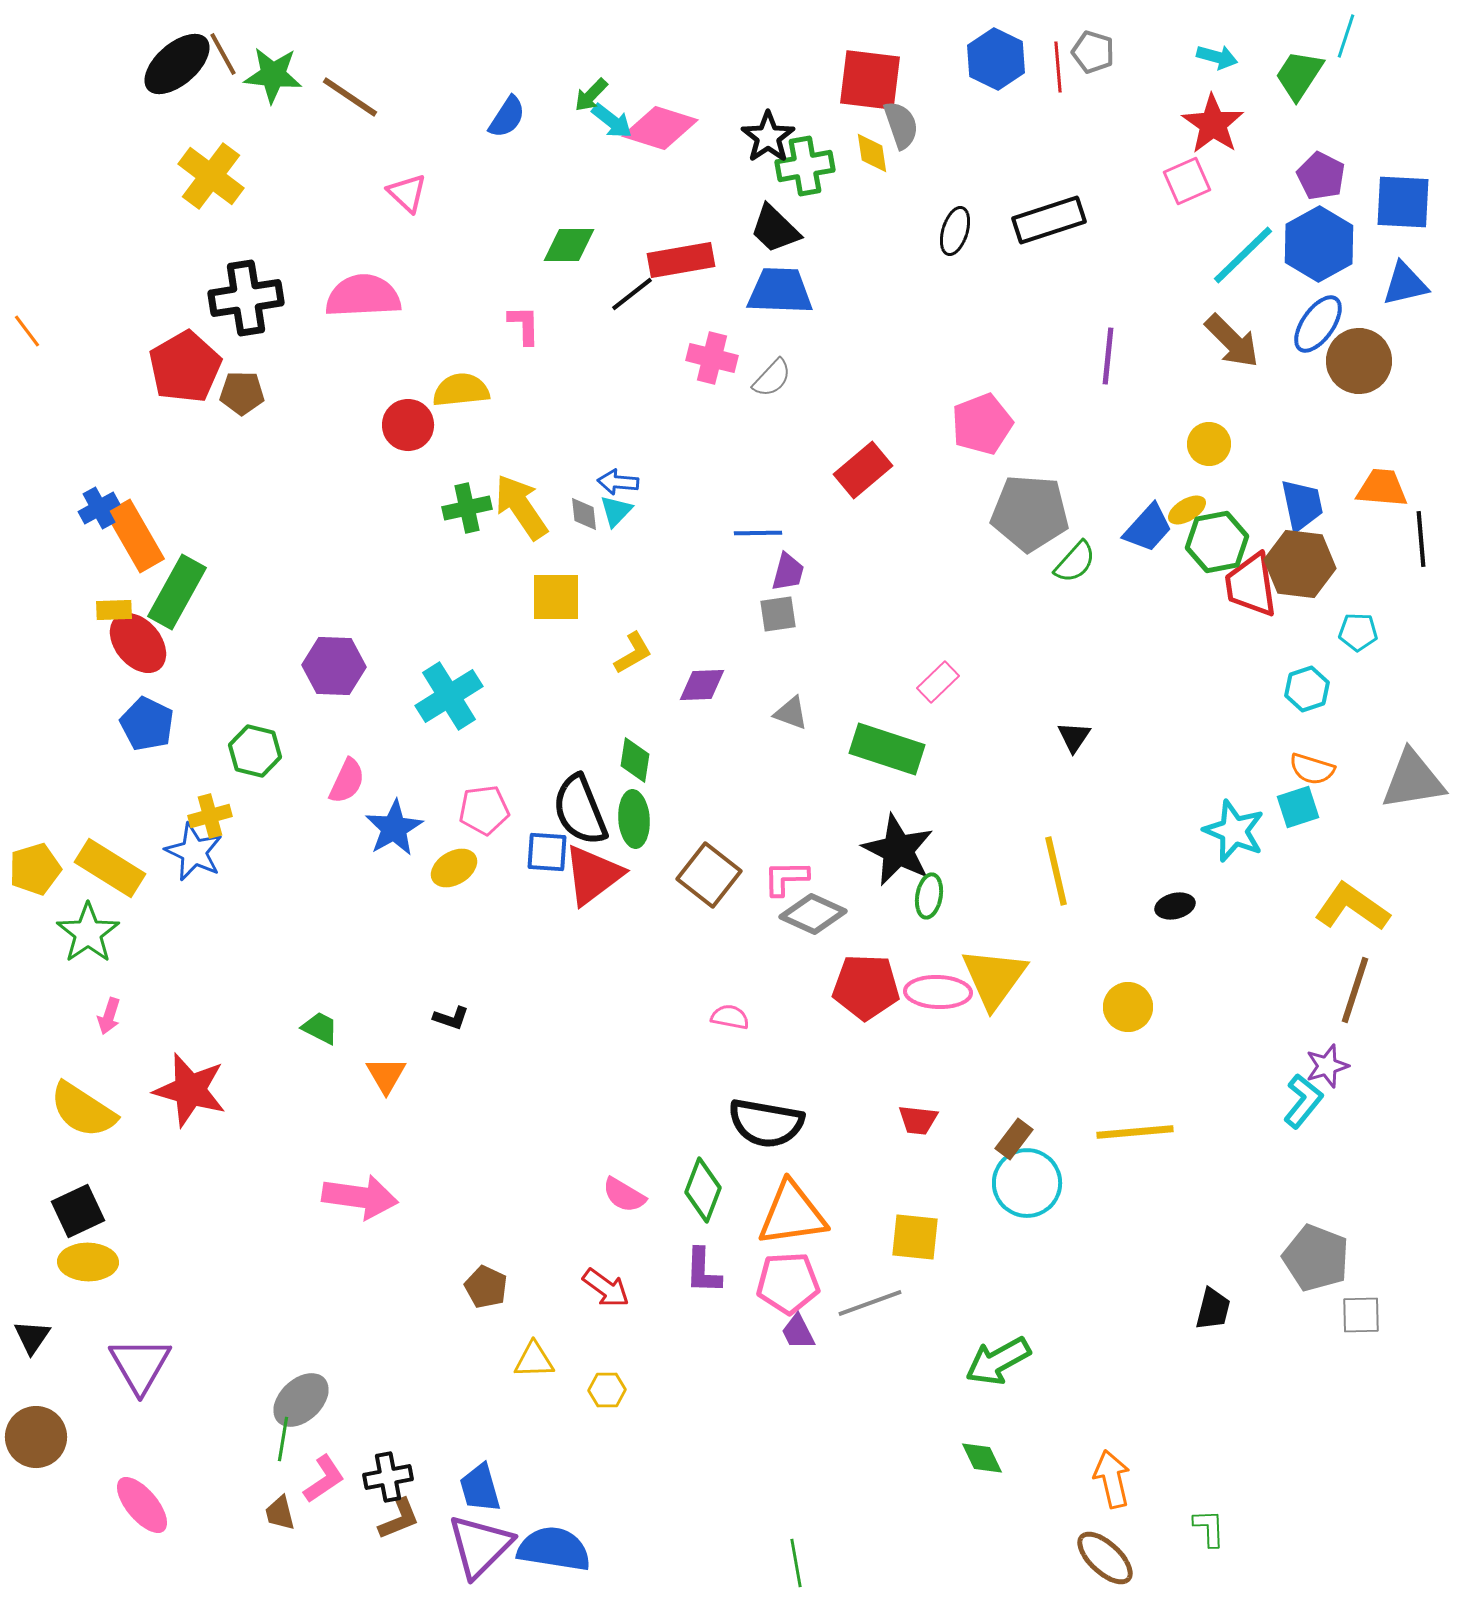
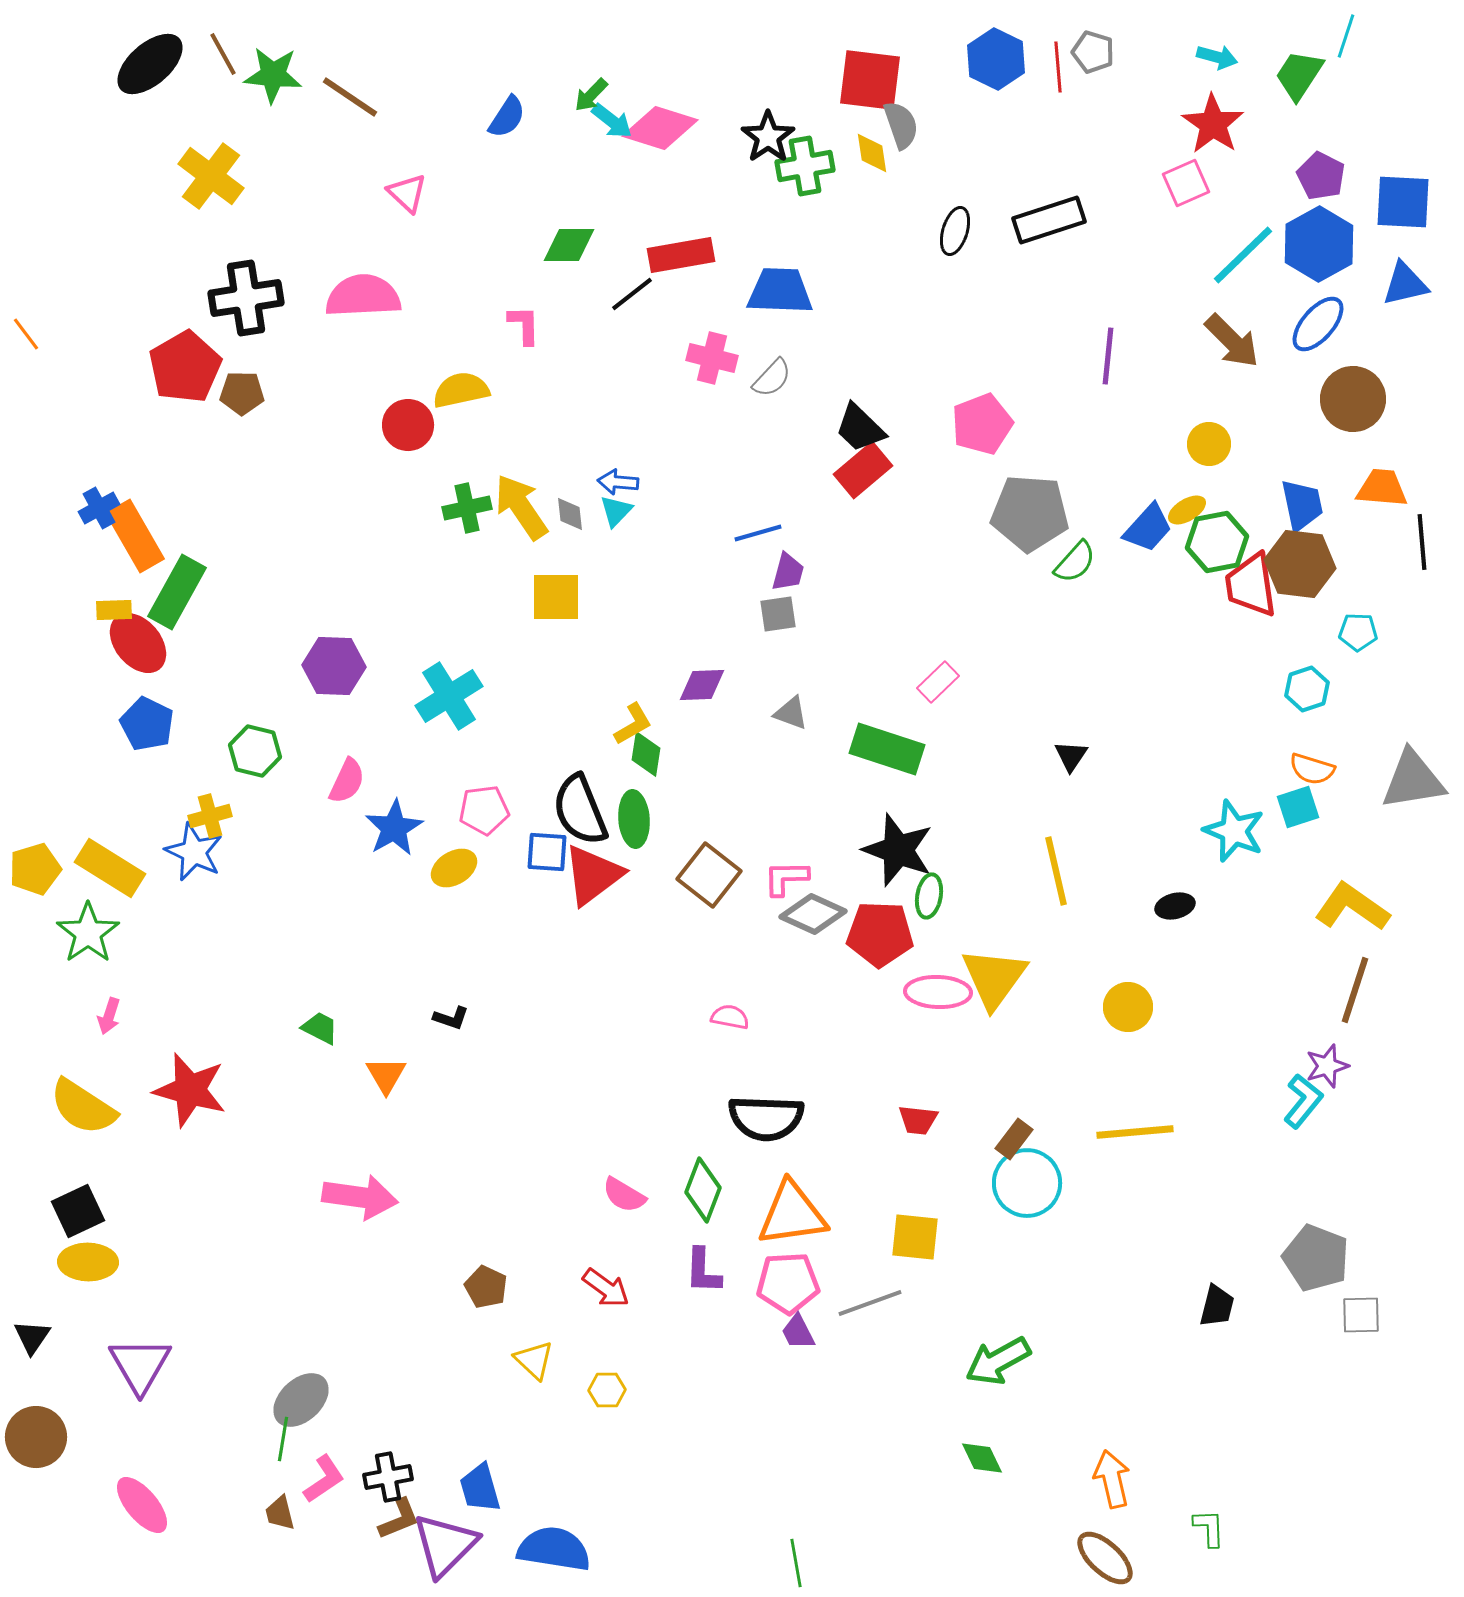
black ellipse at (177, 64): moved 27 px left
pink square at (1187, 181): moved 1 px left, 2 px down
black trapezoid at (775, 229): moved 85 px right, 199 px down
red rectangle at (681, 260): moved 5 px up
blue ellipse at (1318, 324): rotated 6 degrees clockwise
orange line at (27, 331): moved 1 px left, 3 px down
brown circle at (1359, 361): moved 6 px left, 38 px down
yellow semicircle at (461, 390): rotated 6 degrees counterclockwise
gray diamond at (584, 514): moved 14 px left
blue line at (758, 533): rotated 15 degrees counterclockwise
black line at (1421, 539): moved 1 px right, 3 px down
yellow L-shape at (633, 653): moved 71 px down
black triangle at (1074, 737): moved 3 px left, 19 px down
green diamond at (635, 760): moved 11 px right, 6 px up
black star at (898, 850): rotated 6 degrees counterclockwise
red pentagon at (866, 987): moved 14 px right, 53 px up
yellow semicircle at (83, 1110): moved 3 px up
black semicircle at (766, 1123): moved 5 px up; rotated 8 degrees counterclockwise
black trapezoid at (1213, 1309): moved 4 px right, 3 px up
yellow triangle at (534, 1360): rotated 45 degrees clockwise
purple triangle at (480, 1546): moved 35 px left, 1 px up
